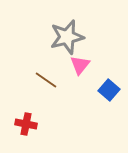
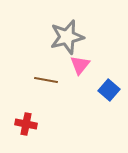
brown line: rotated 25 degrees counterclockwise
